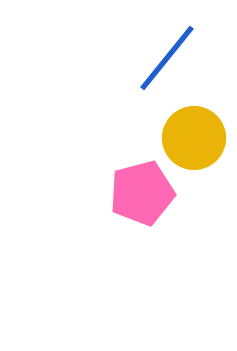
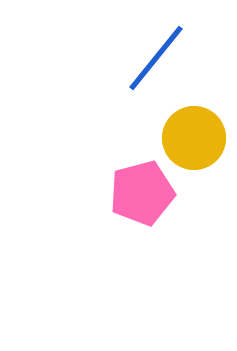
blue line: moved 11 px left
